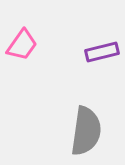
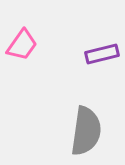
purple rectangle: moved 2 px down
